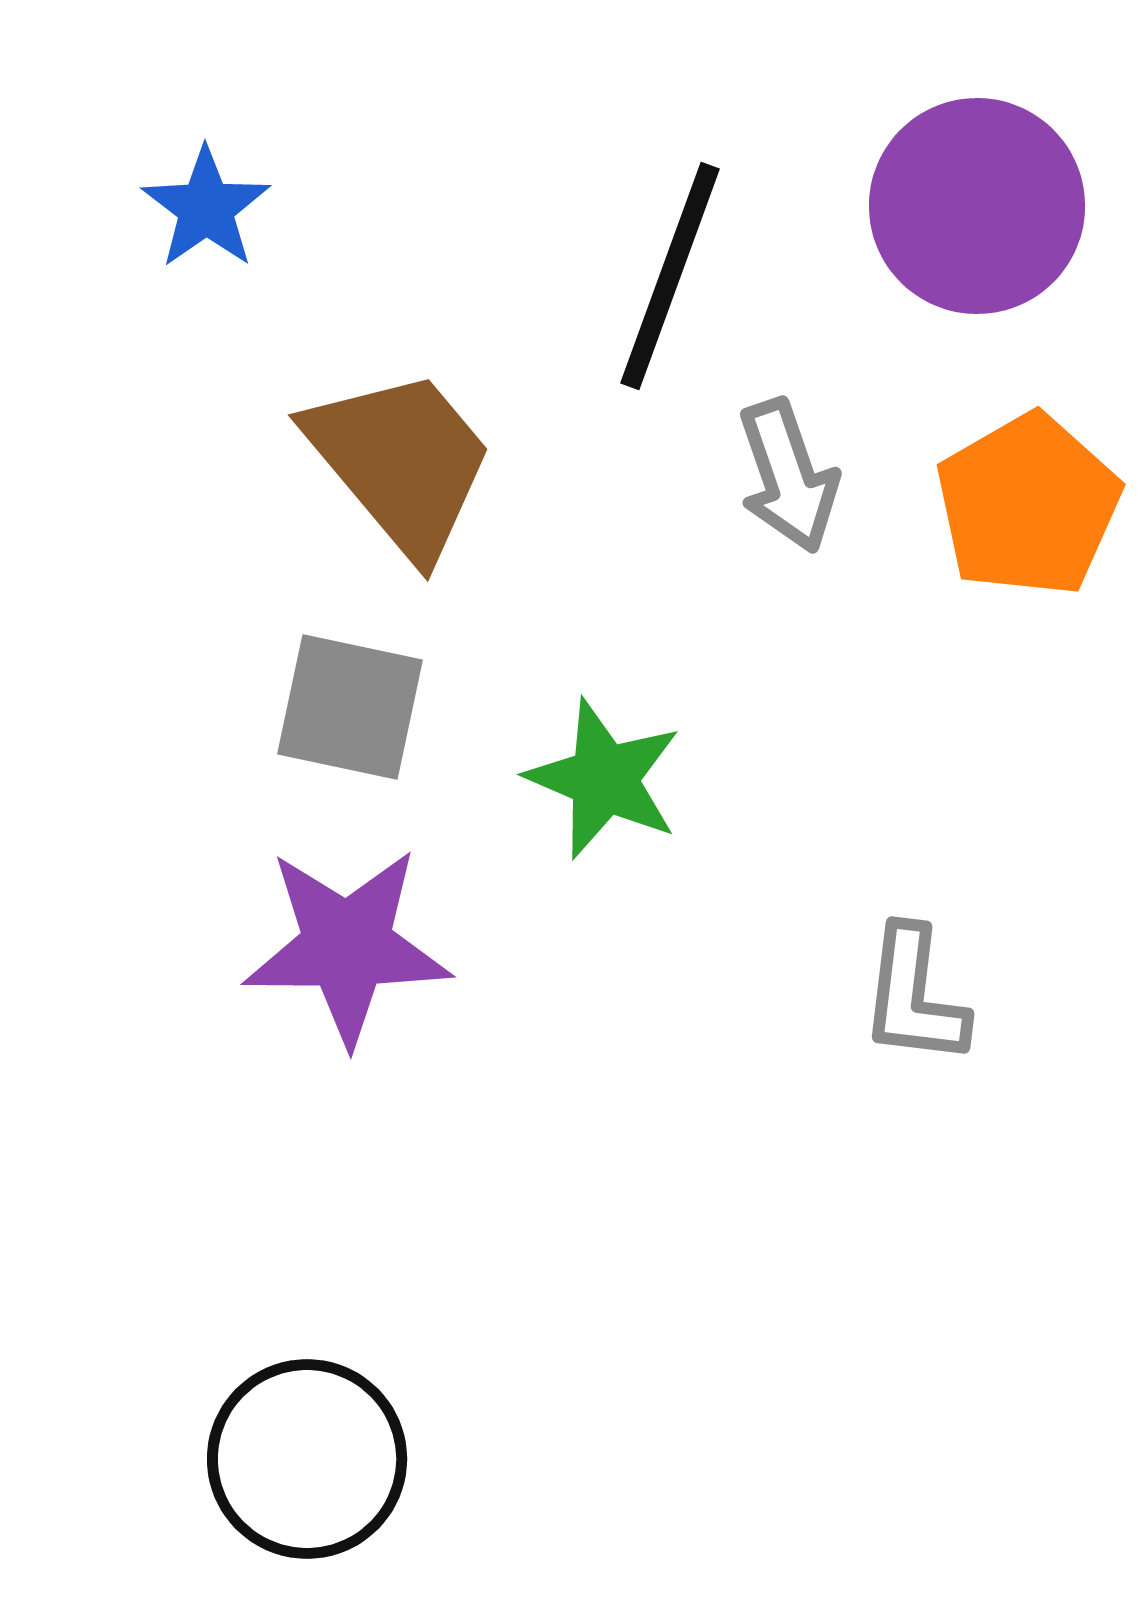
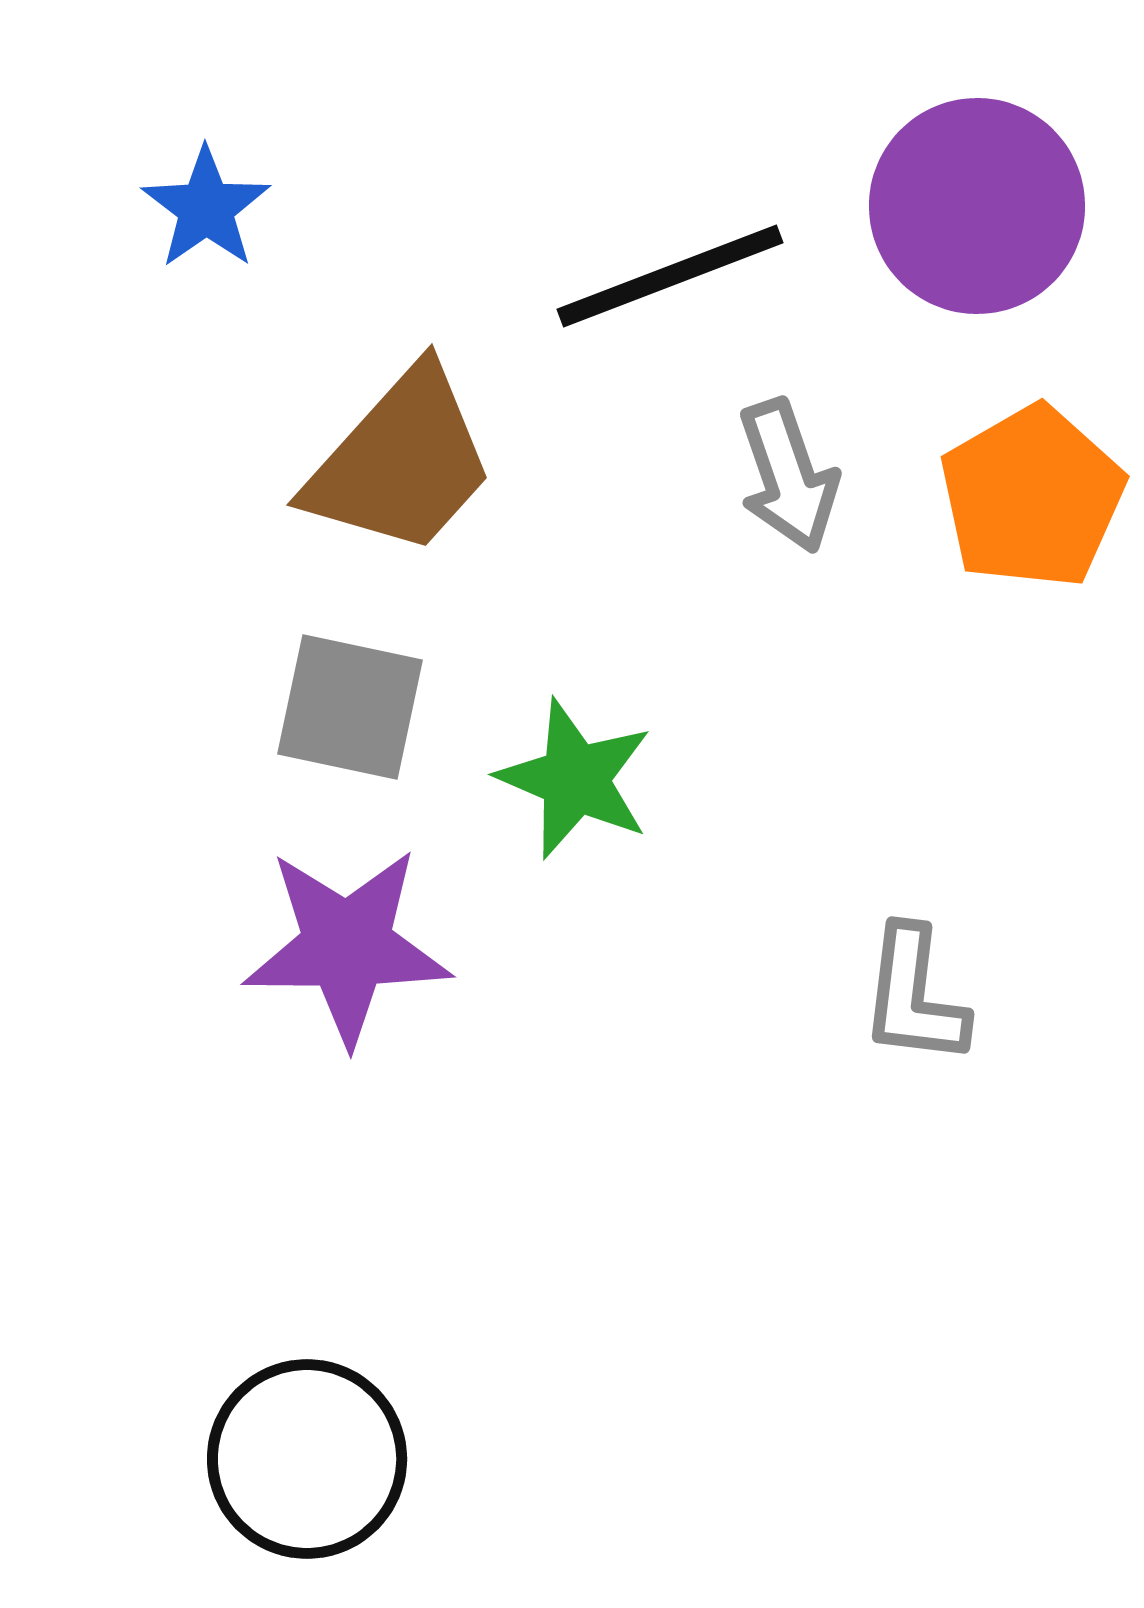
black line: rotated 49 degrees clockwise
brown trapezoid: rotated 82 degrees clockwise
orange pentagon: moved 4 px right, 8 px up
green star: moved 29 px left
